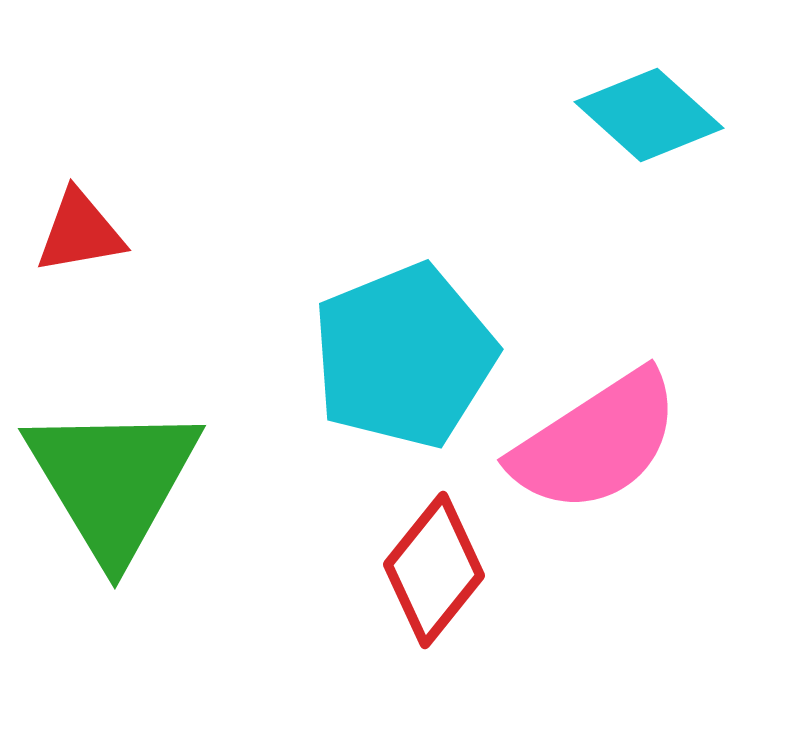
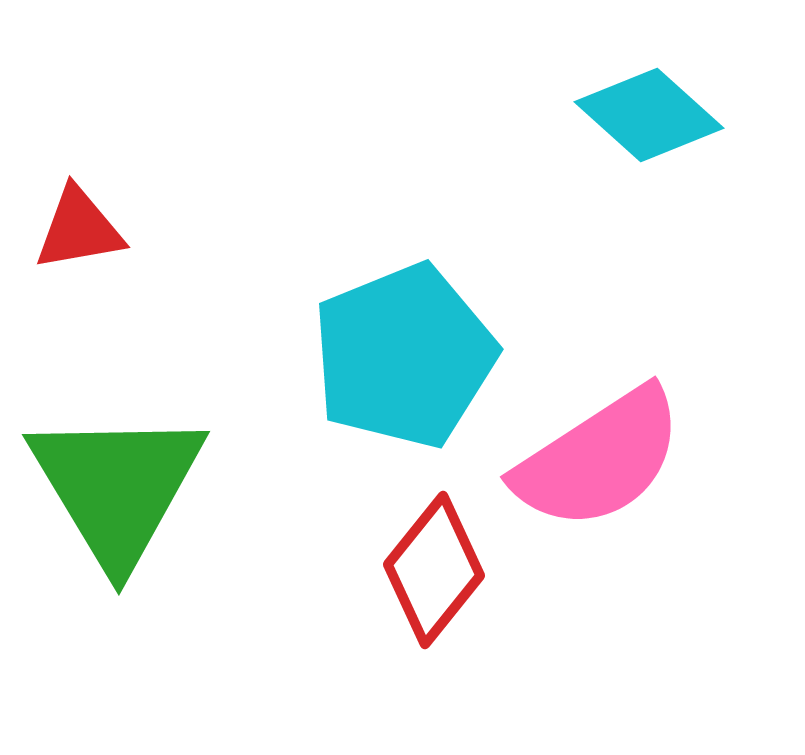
red triangle: moved 1 px left, 3 px up
pink semicircle: moved 3 px right, 17 px down
green triangle: moved 4 px right, 6 px down
